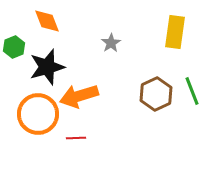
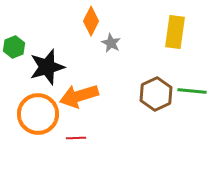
orange diamond: moved 44 px right; rotated 48 degrees clockwise
gray star: rotated 12 degrees counterclockwise
green line: rotated 64 degrees counterclockwise
